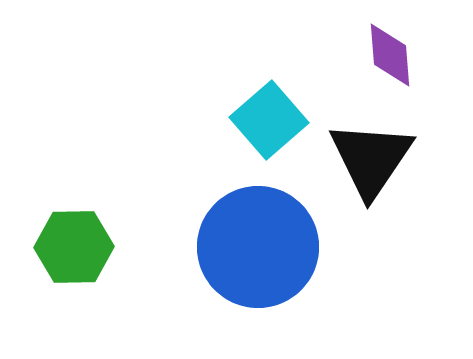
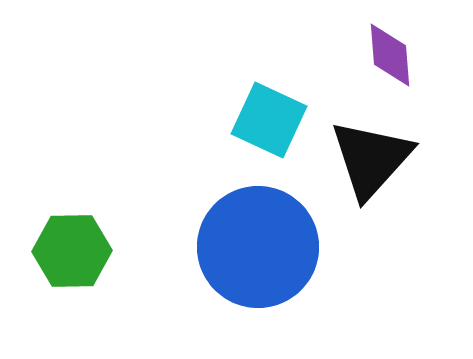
cyan square: rotated 24 degrees counterclockwise
black triangle: rotated 8 degrees clockwise
green hexagon: moved 2 px left, 4 px down
